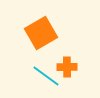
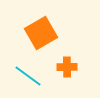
cyan line: moved 18 px left
